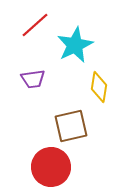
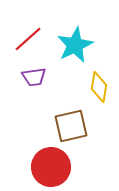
red line: moved 7 px left, 14 px down
purple trapezoid: moved 1 px right, 2 px up
